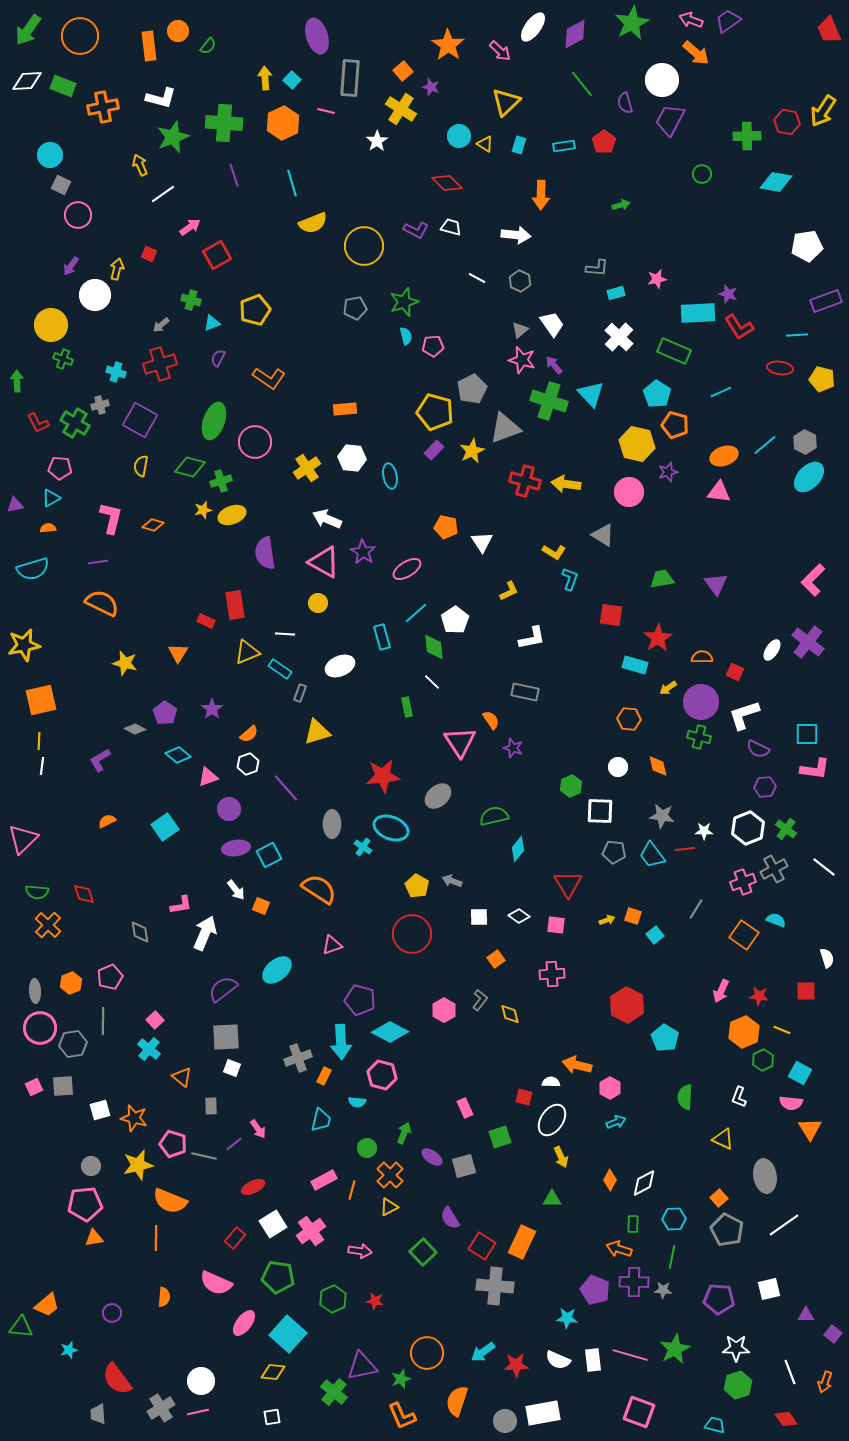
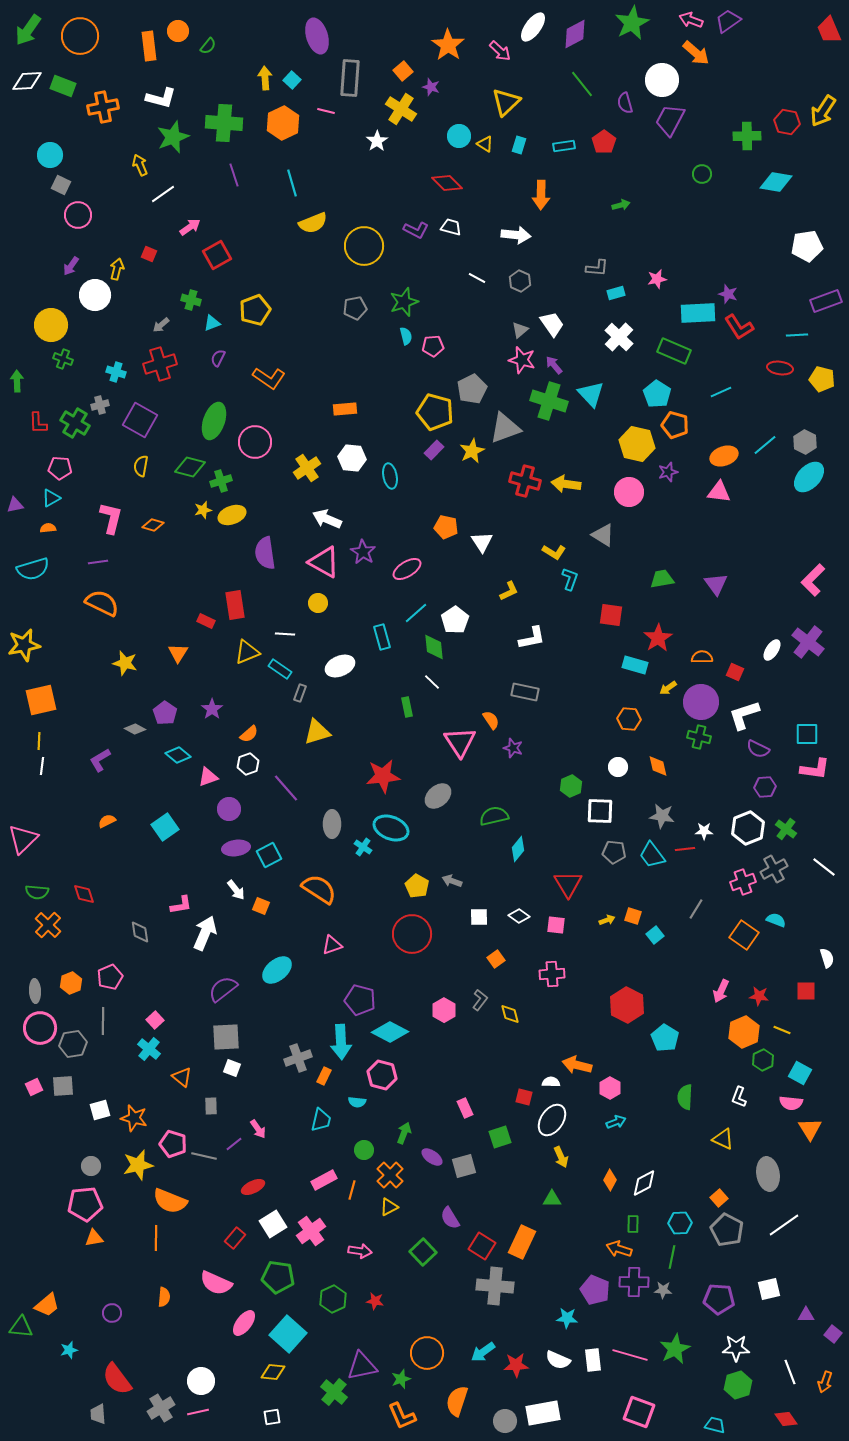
red L-shape at (38, 423): rotated 25 degrees clockwise
green circle at (367, 1148): moved 3 px left, 2 px down
gray ellipse at (765, 1176): moved 3 px right, 2 px up
cyan hexagon at (674, 1219): moved 6 px right, 4 px down
